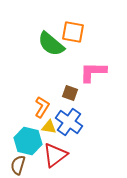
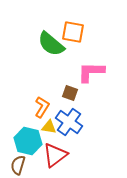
pink L-shape: moved 2 px left
